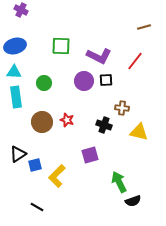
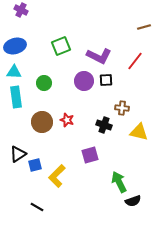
green square: rotated 24 degrees counterclockwise
